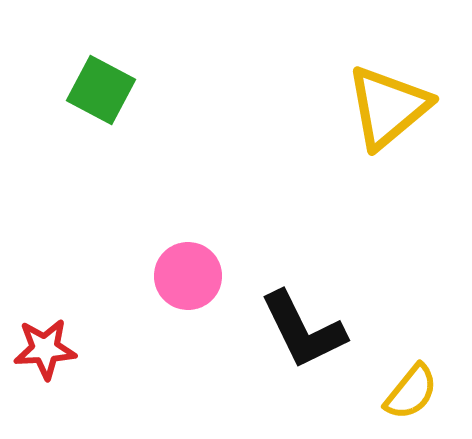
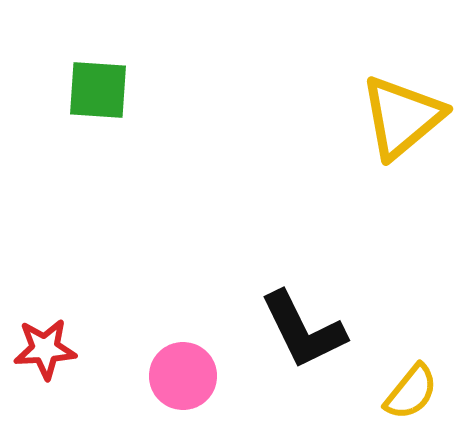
green square: moved 3 px left; rotated 24 degrees counterclockwise
yellow triangle: moved 14 px right, 10 px down
pink circle: moved 5 px left, 100 px down
